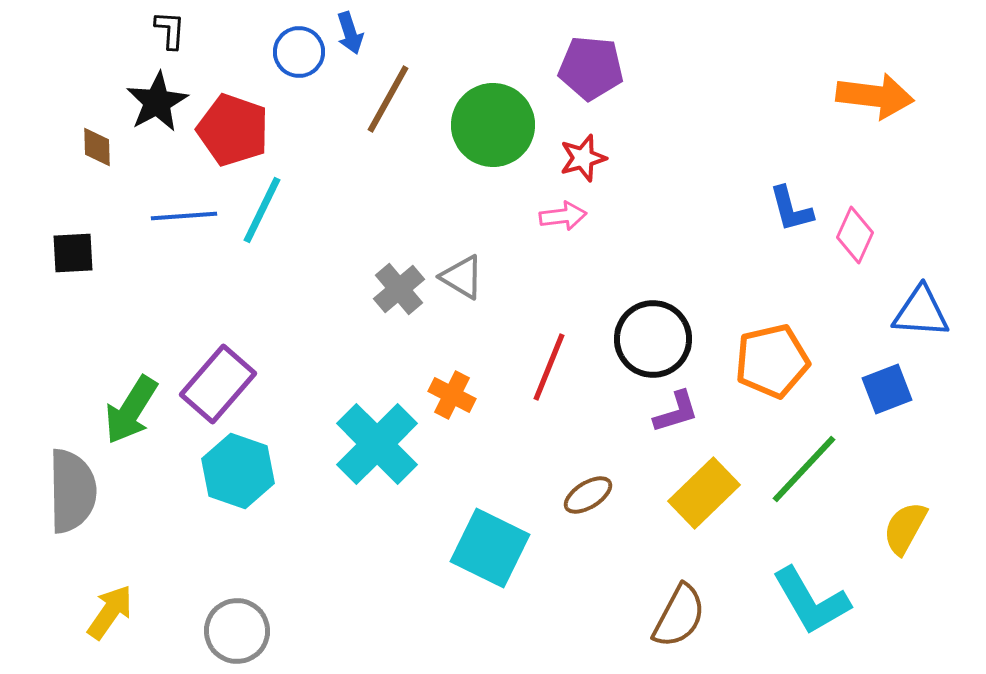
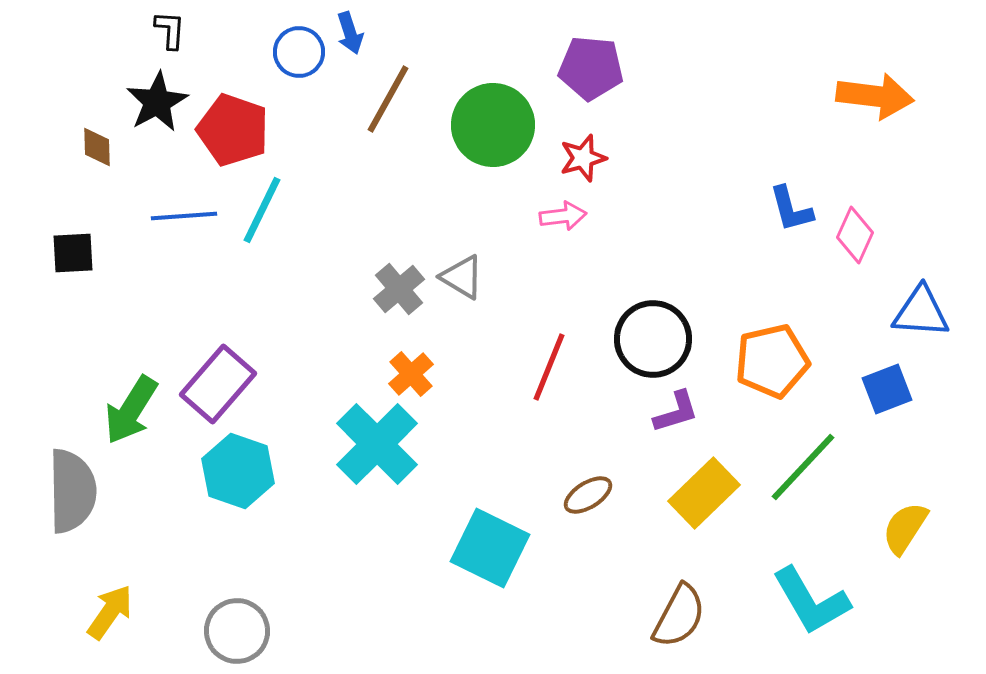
orange cross: moved 41 px left, 21 px up; rotated 21 degrees clockwise
green line: moved 1 px left, 2 px up
yellow semicircle: rotated 4 degrees clockwise
